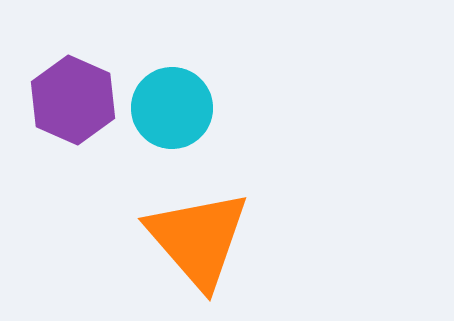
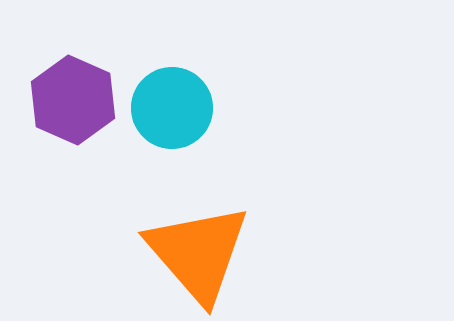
orange triangle: moved 14 px down
